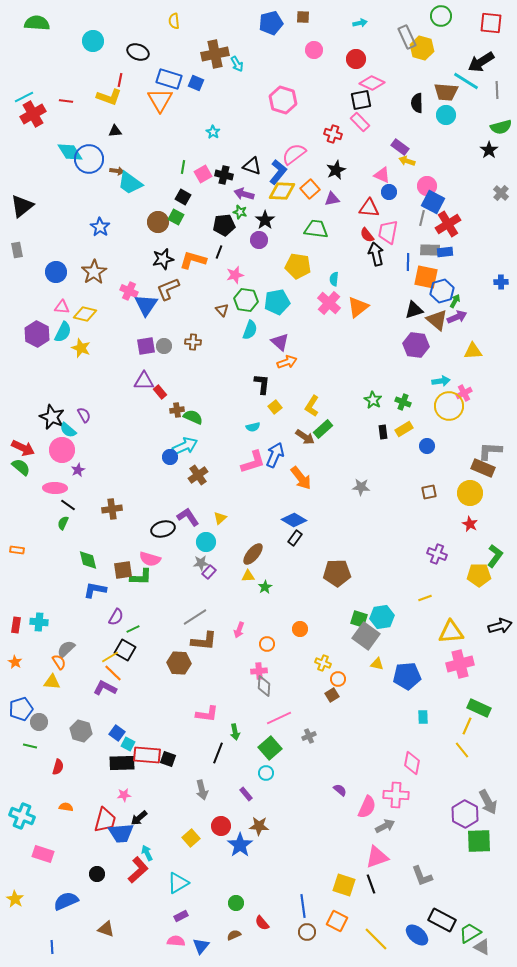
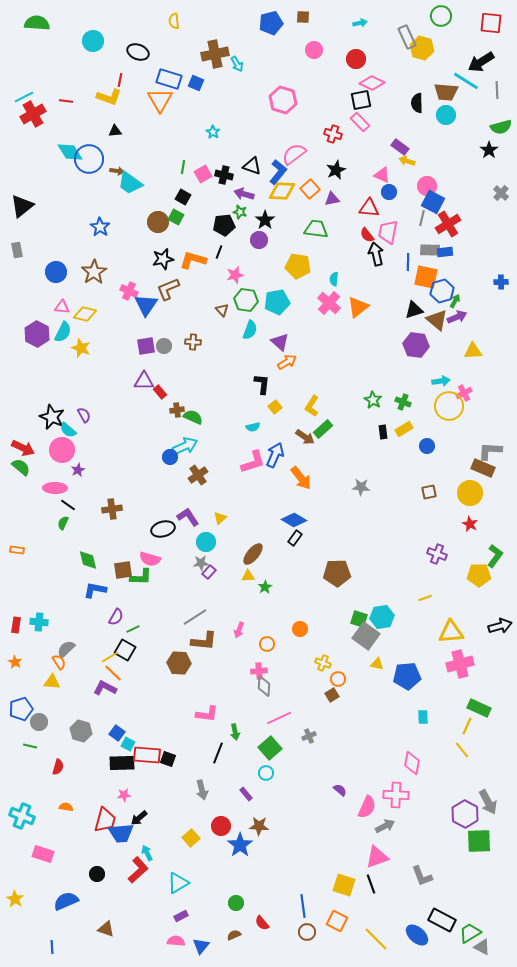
orange arrow at (287, 362): rotated 12 degrees counterclockwise
